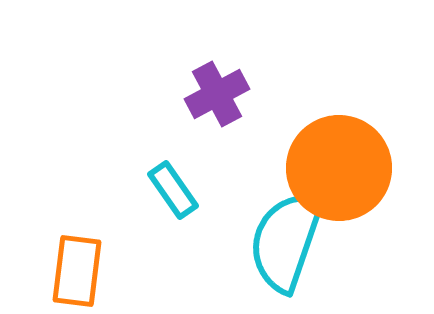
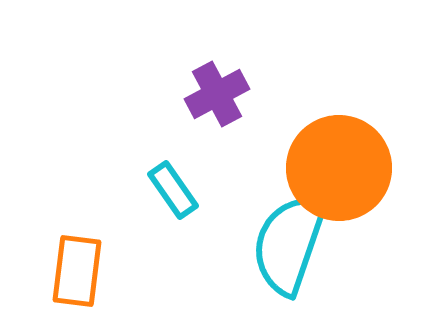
cyan semicircle: moved 3 px right, 3 px down
